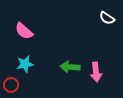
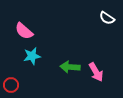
cyan star: moved 7 px right, 8 px up
pink arrow: rotated 24 degrees counterclockwise
